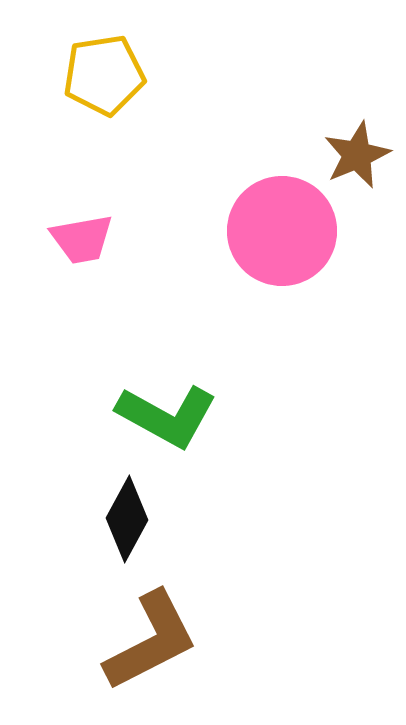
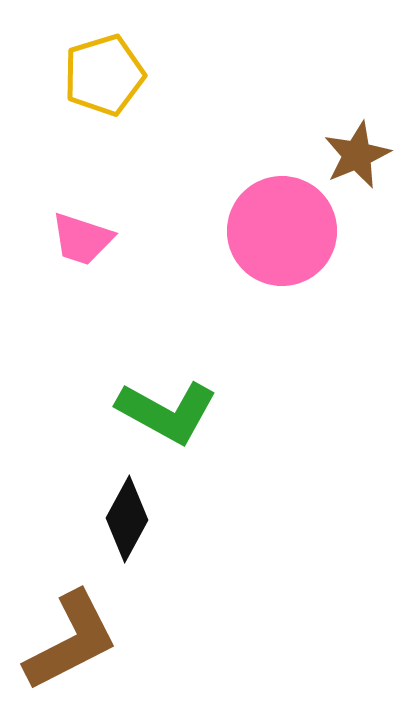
yellow pentagon: rotated 8 degrees counterclockwise
pink trapezoid: rotated 28 degrees clockwise
green L-shape: moved 4 px up
brown L-shape: moved 80 px left
